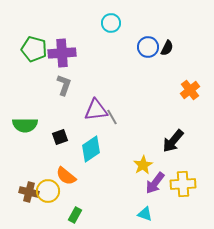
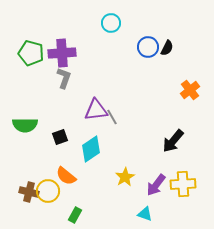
green pentagon: moved 3 px left, 4 px down
gray L-shape: moved 7 px up
yellow star: moved 18 px left, 12 px down
purple arrow: moved 1 px right, 2 px down
